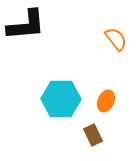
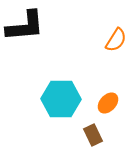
black L-shape: moved 1 px left, 1 px down
orange semicircle: moved 1 px down; rotated 70 degrees clockwise
orange ellipse: moved 2 px right, 2 px down; rotated 20 degrees clockwise
